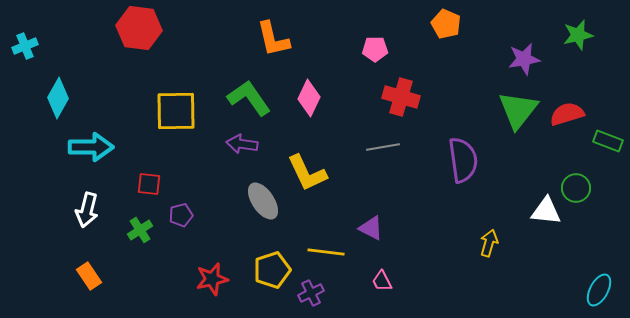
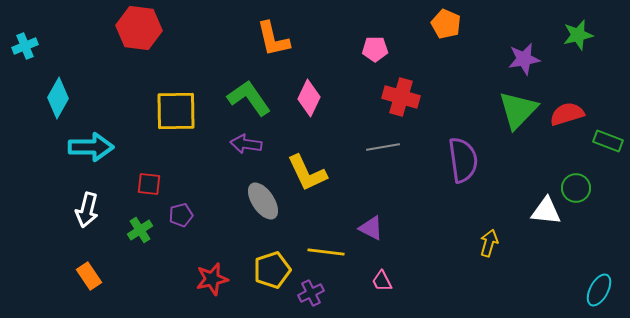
green triangle: rotated 6 degrees clockwise
purple arrow: moved 4 px right
